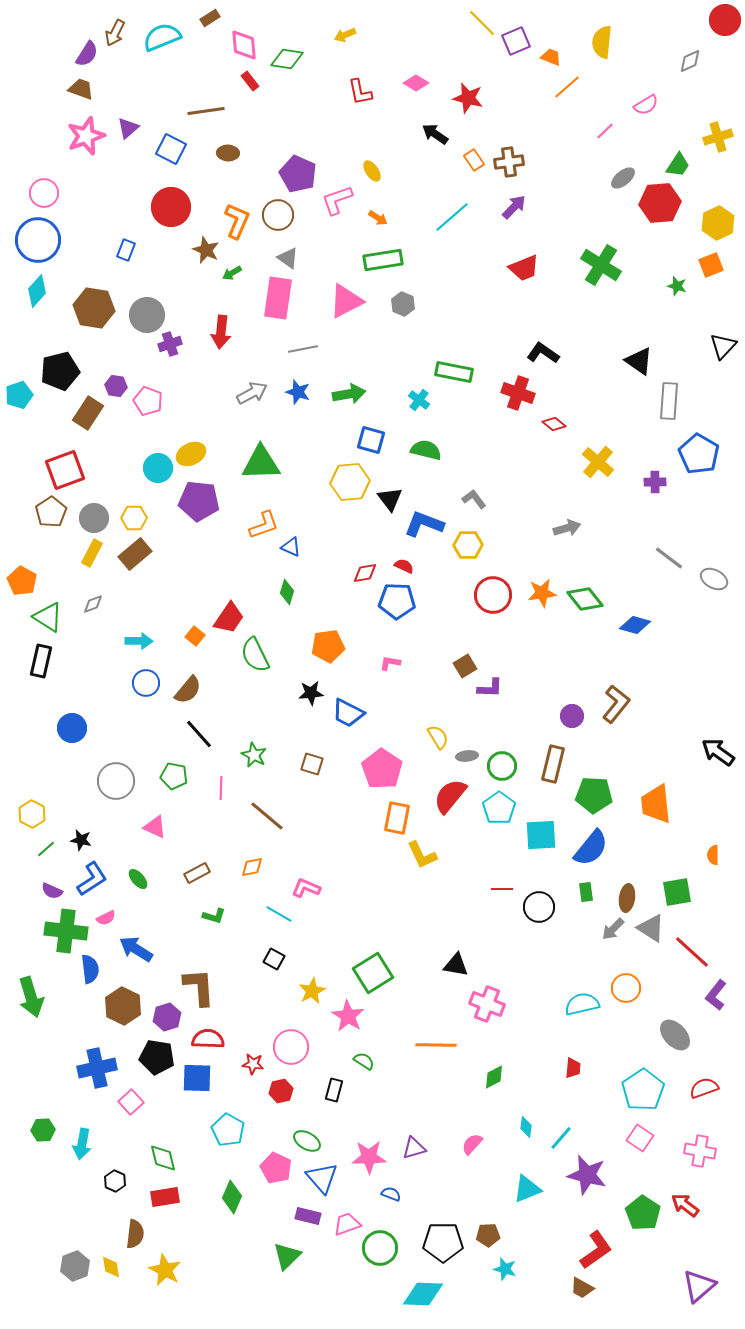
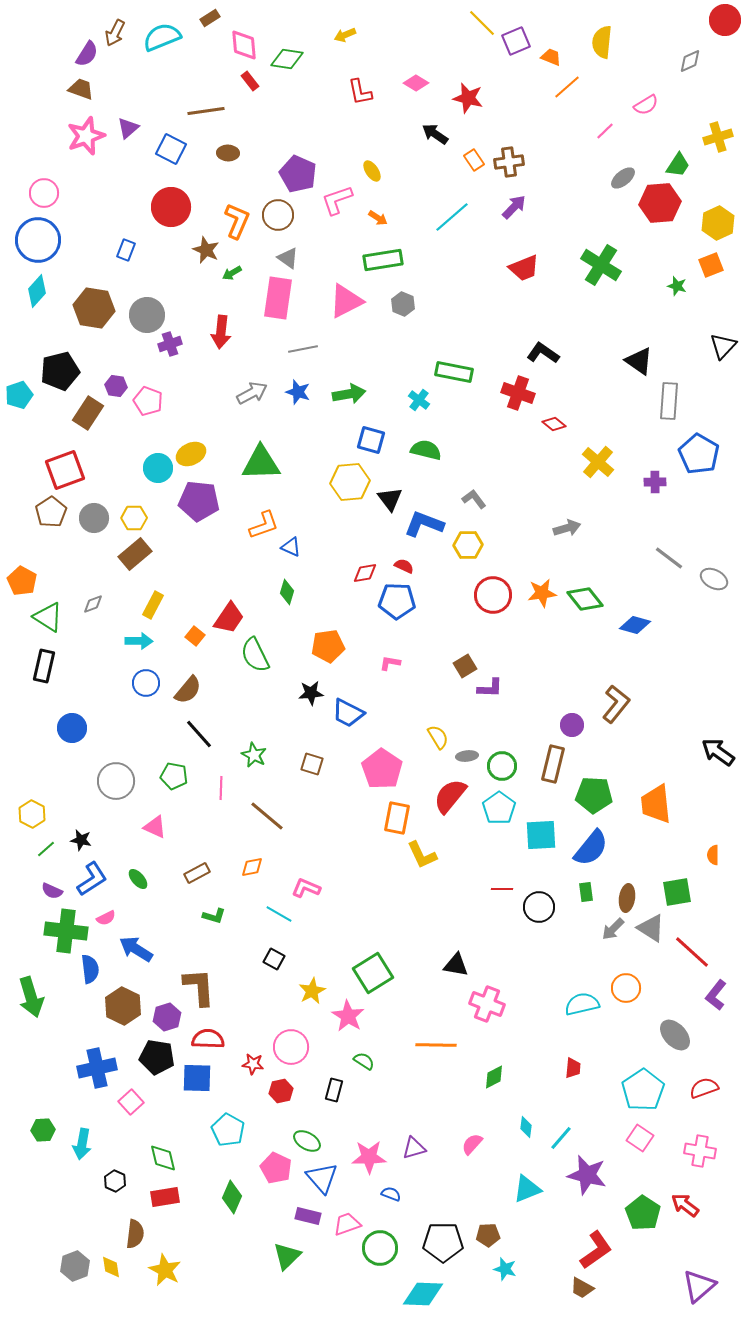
yellow rectangle at (92, 553): moved 61 px right, 52 px down
black rectangle at (41, 661): moved 3 px right, 5 px down
purple circle at (572, 716): moved 9 px down
